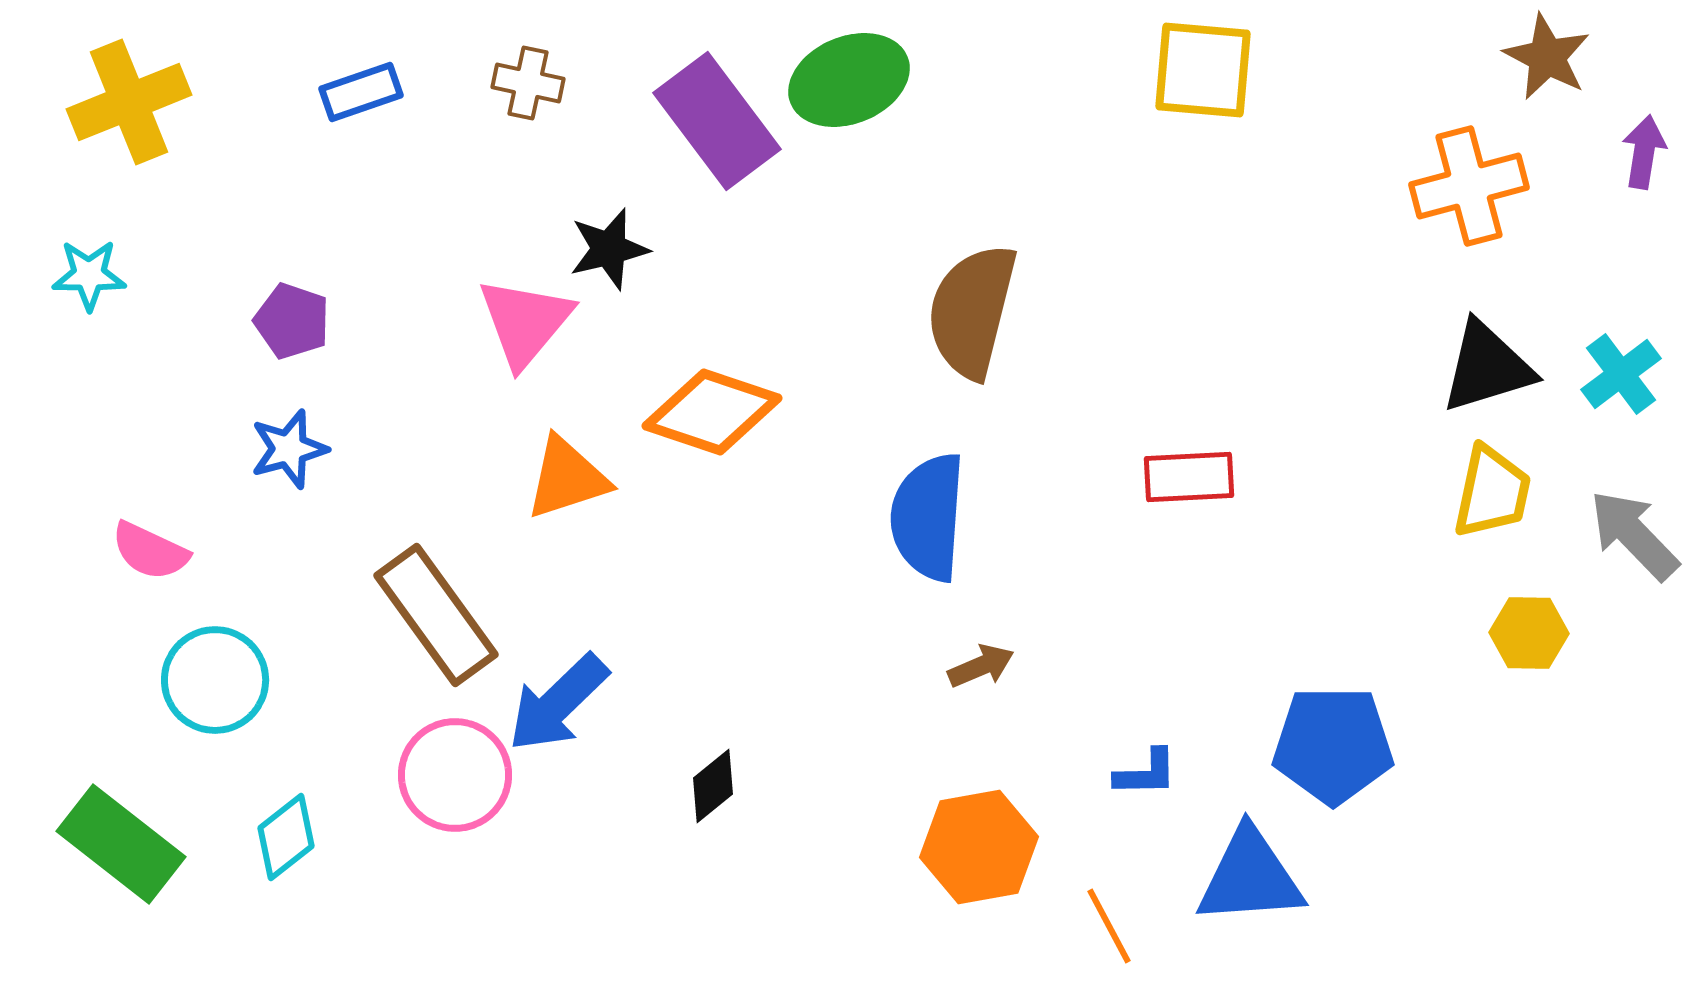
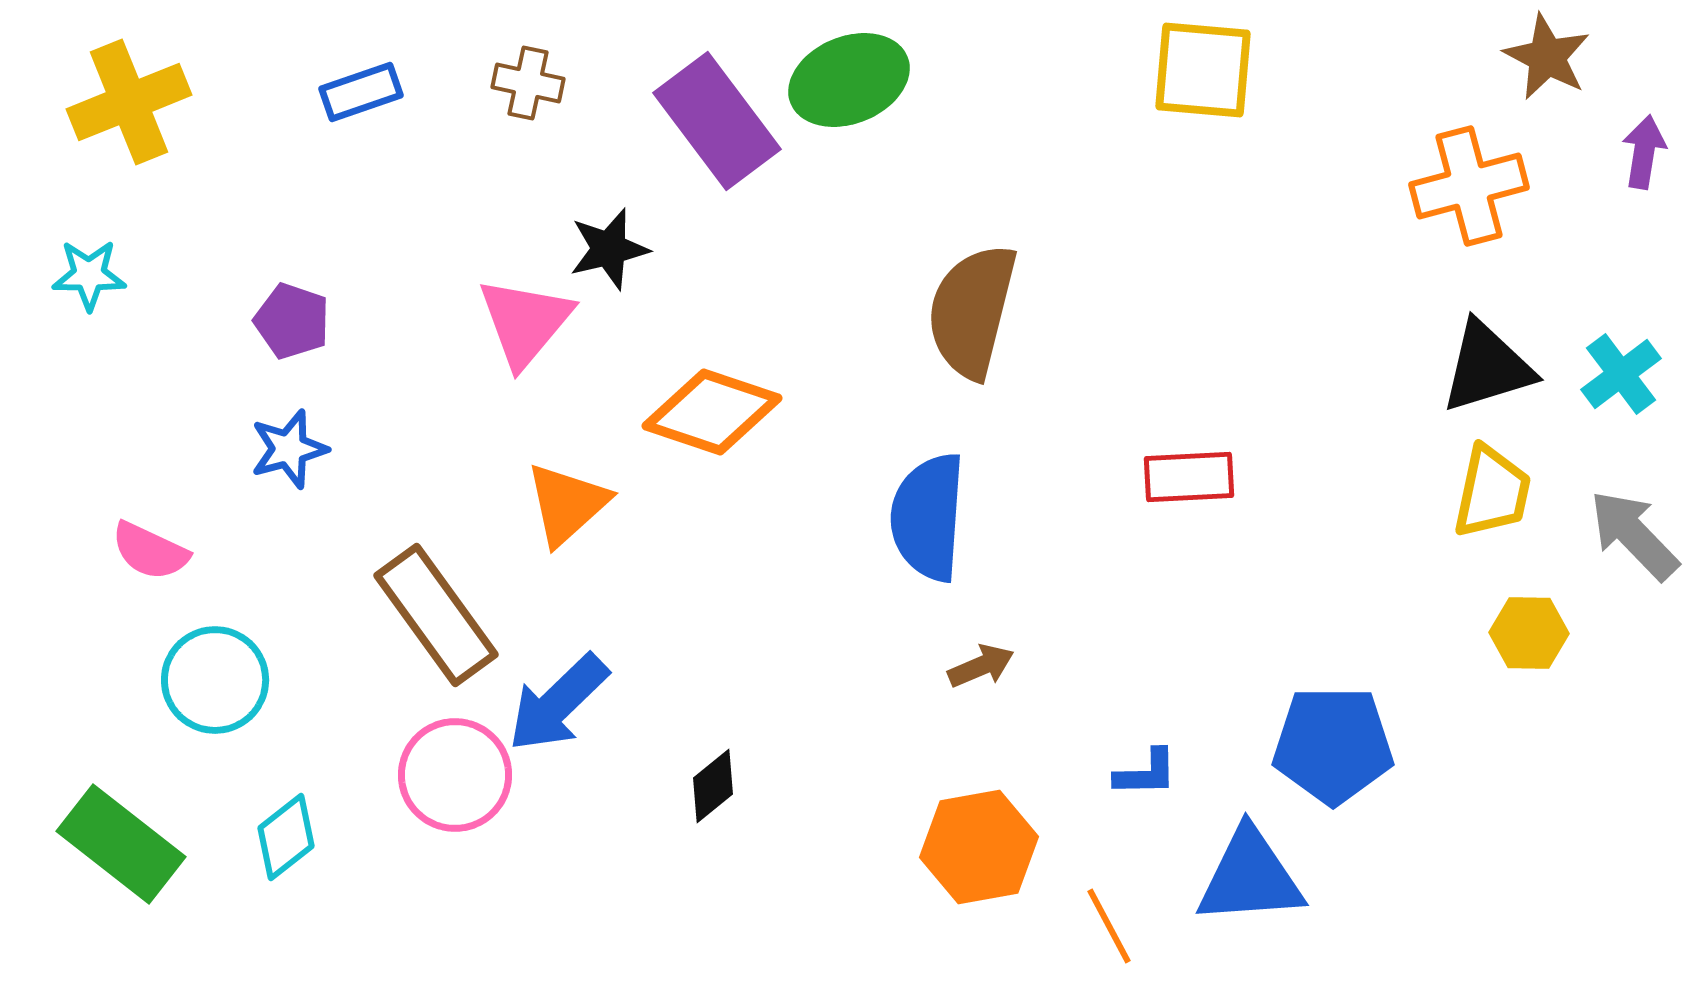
orange triangle: moved 26 px down; rotated 24 degrees counterclockwise
